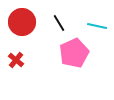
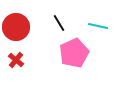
red circle: moved 6 px left, 5 px down
cyan line: moved 1 px right
